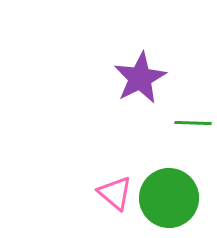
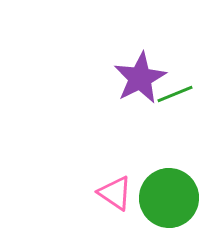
green line: moved 18 px left, 29 px up; rotated 24 degrees counterclockwise
pink triangle: rotated 6 degrees counterclockwise
